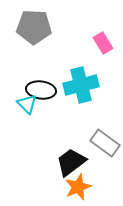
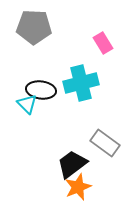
cyan cross: moved 2 px up
black trapezoid: moved 1 px right, 2 px down
